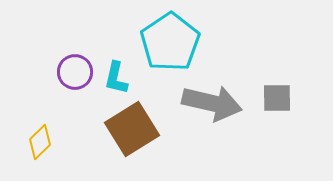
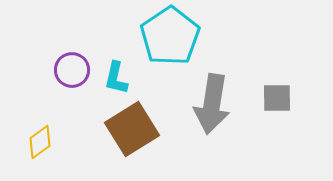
cyan pentagon: moved 6 px up
purple circle: moved 3 px left, 2 px up
gray arrow: moved 1 px down; rotated 86 degrees clockwise
yellow diamond: rotated 8 degrees clockwise
